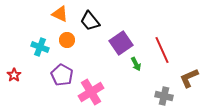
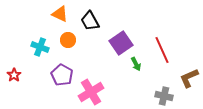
black trapezoid: rotated 10 degrees clockwise
orange circle: moved 1 px right
